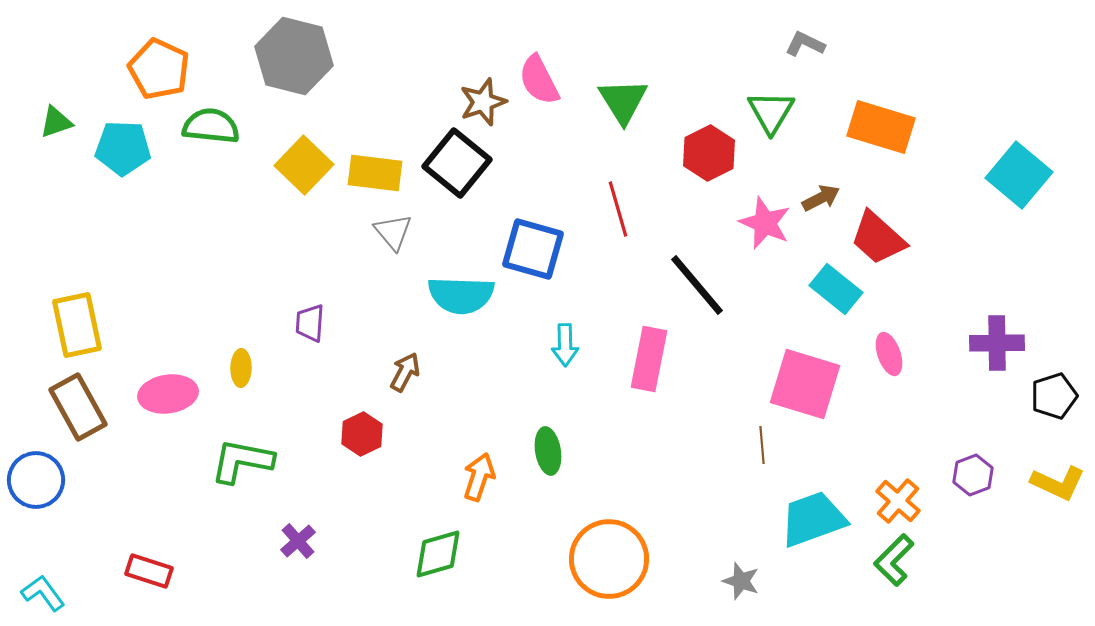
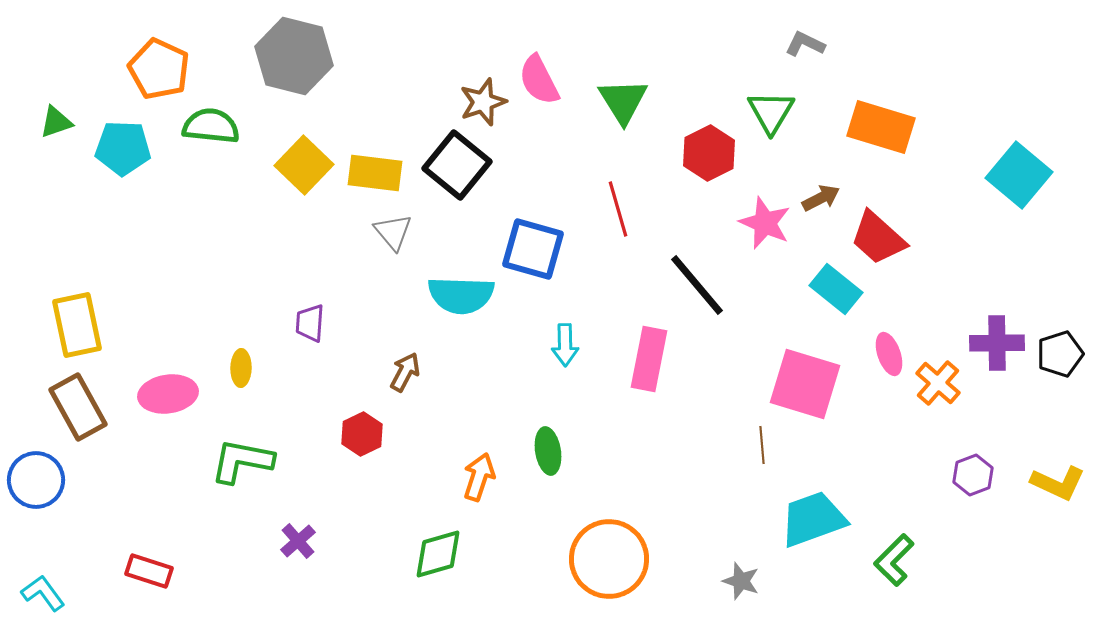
black square at (457, 163): moved 2 px down
black pentagon at (1054, 396): moved 6 px right, 42 px up
orange cross at (898, 501): moved 40 px right, 118 px up
